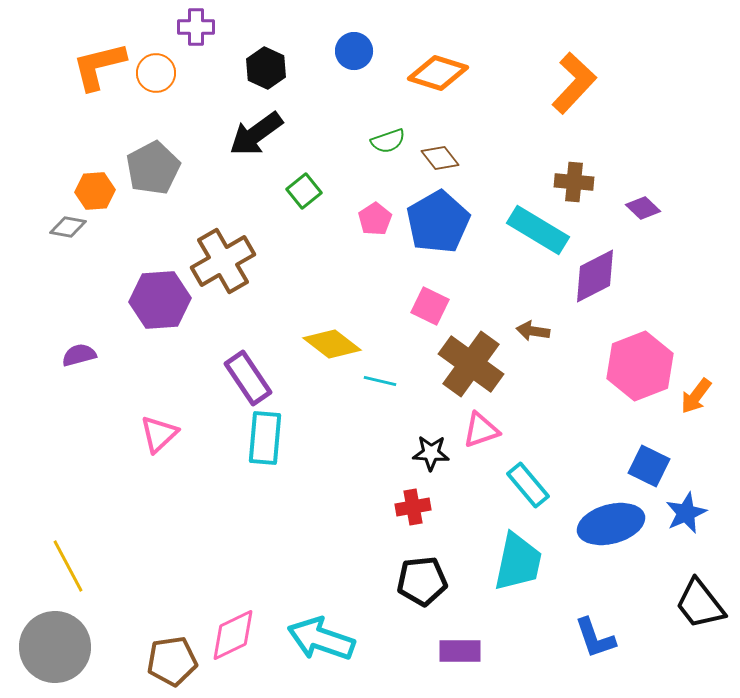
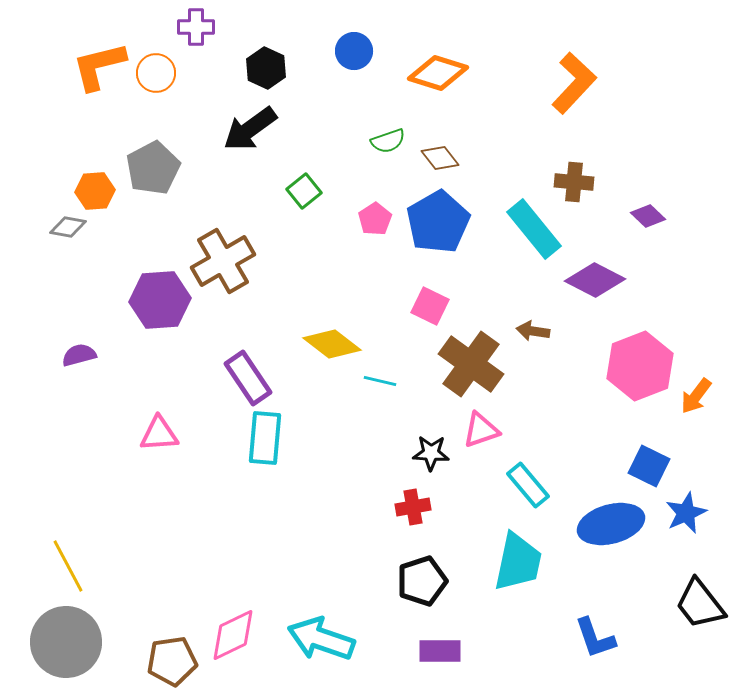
black arrow at (256, 134): moved 6 px left, 5 px up
purple diamond at (643, 208): moved 5 px right, 8 px down
cyan rectangle at (538, 230): moved 4 px left, 1 px up; rotated 20 degrees clockwise
purple diamond at (595, 276): moved 4 px down; rotated 54 degrees clockwise
pink triangle at (159, 434): rotated 39 degrees clockwise
black pentagon at (422, 581): rotated 12 degrees counterclockwise
gray circle at (55, 647): moved 11 px right, 5 px up
purple rectangle at (460, 651): moved 20 px left
